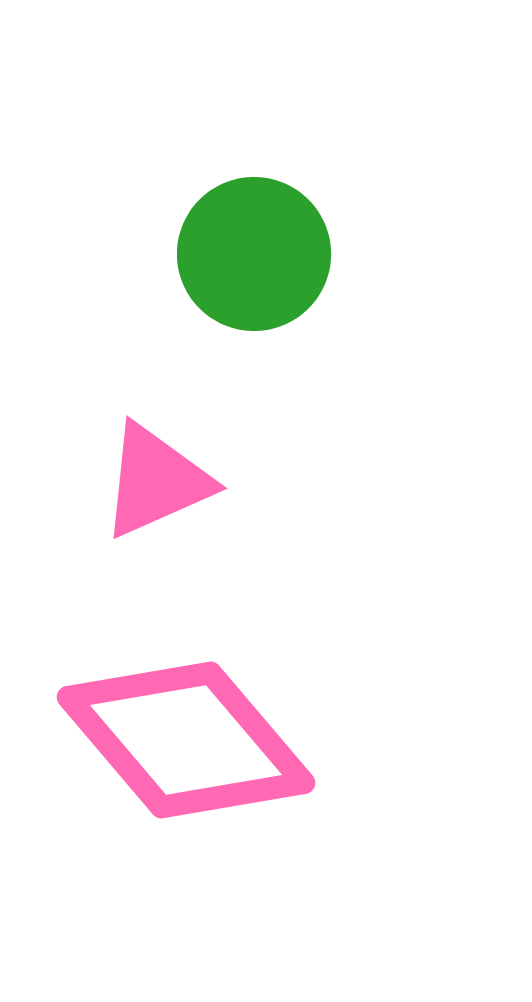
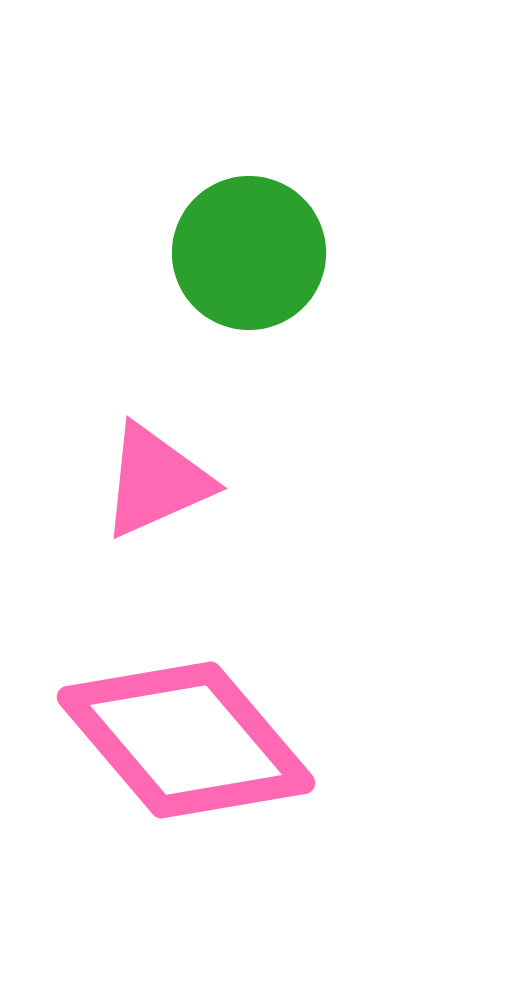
green circle: moved 5 px left, 1 px up
